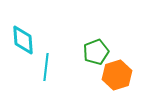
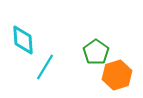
green pentagon: rotated 15 degrees counterclockwise
cyan line: moved 1 px left; rotated 24 degrees clockwise
